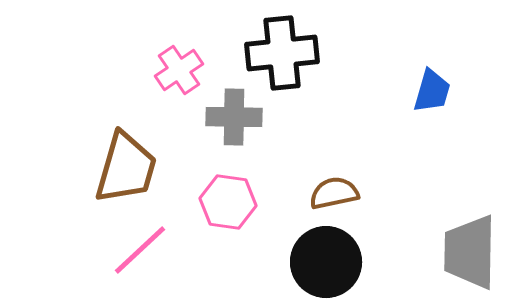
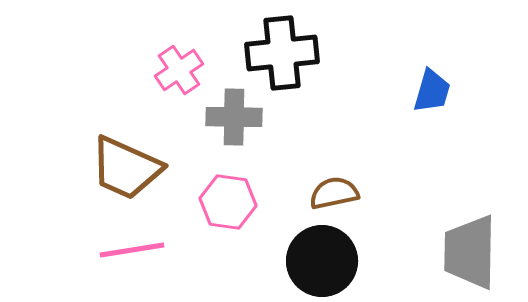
brown trapezoid: rotated 98 degrees clockwise
pink line: moved 8 px left; rotated 34 degrees clockwise
black circle: moved 4 px left, 1 px up
